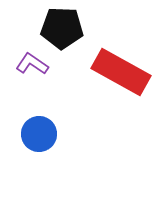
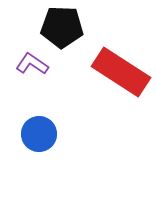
black pentagon: moved 1 px up
red rectangle: rotated 4 degrees clockwise
